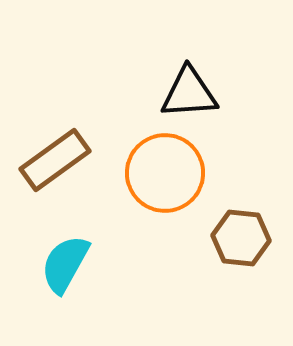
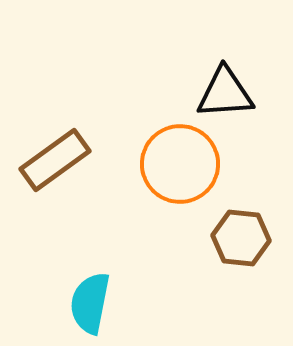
black triangle: moved 36 px right
orange circle: moved 15 px right, 9 px up
cyan semicircle: moved 25 px right, 39 px down; rotated 18 degrees counterclockwise
